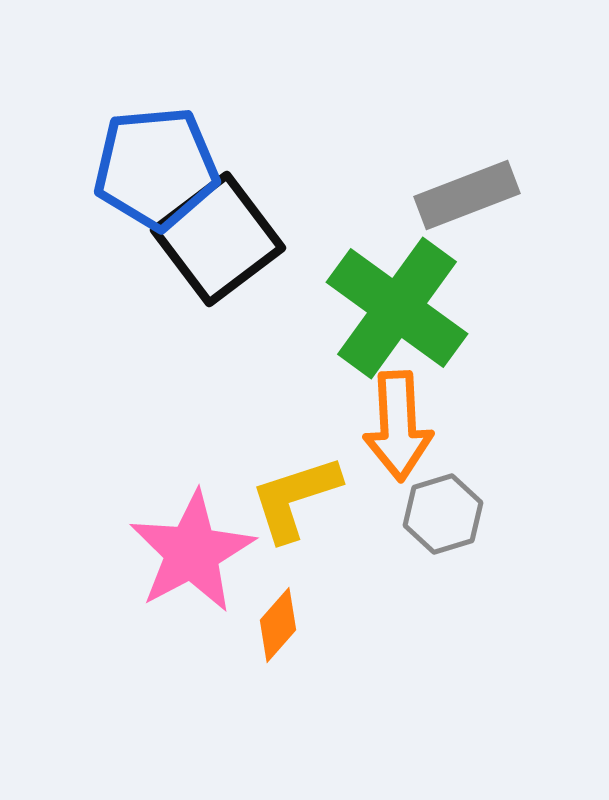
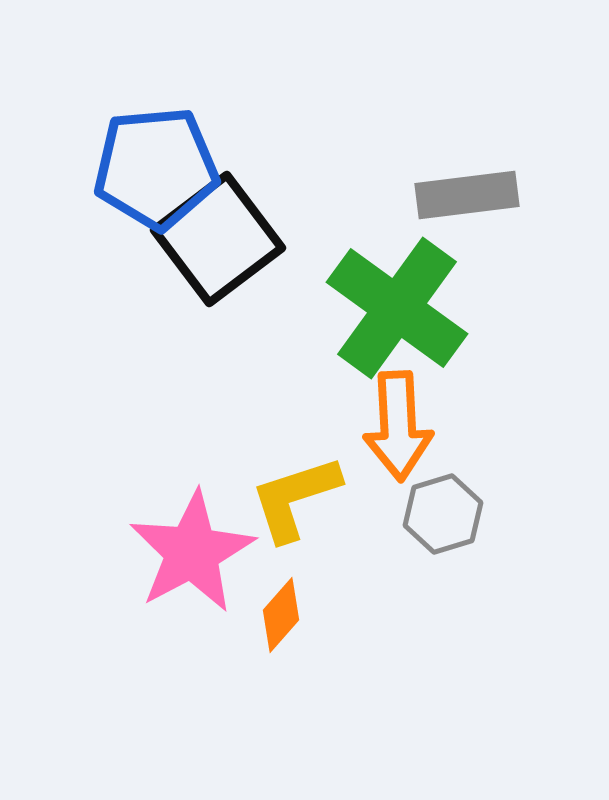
gray rectangle: rotated 14 degrees clockwise
orange diamond: moved 3 px right, 10 px up
